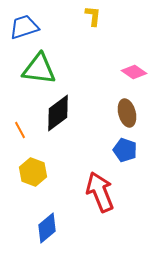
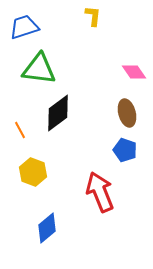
pink diamond: rotated 20 degrees clockwise
